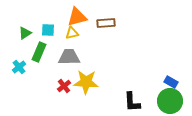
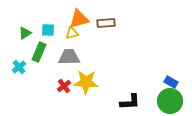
orange triangle: moved 2 px right, 2 px down
black L-shape: moved 2 px left; rotated 90 degrees counterclockwise
